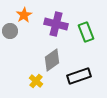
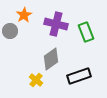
gray diamond: moved 1 px left, 1 px up
yellow cross: moved 1 px up
